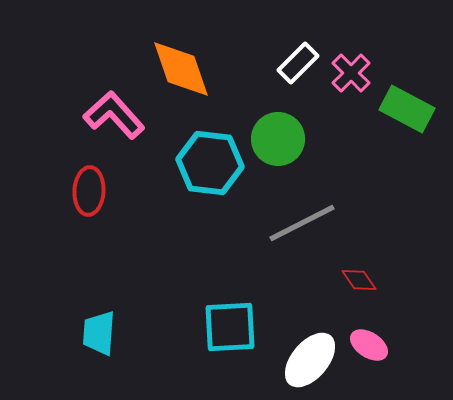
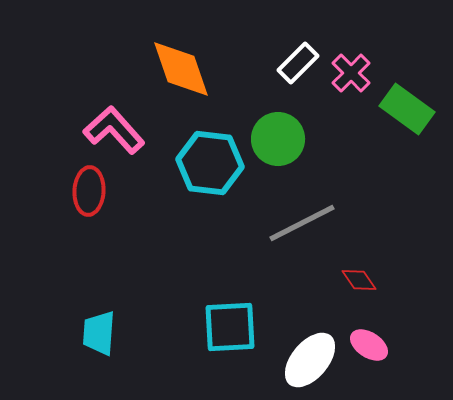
green rectangle: rotated 8 degrees clockwise
pink L-shape: moved 15 px down
